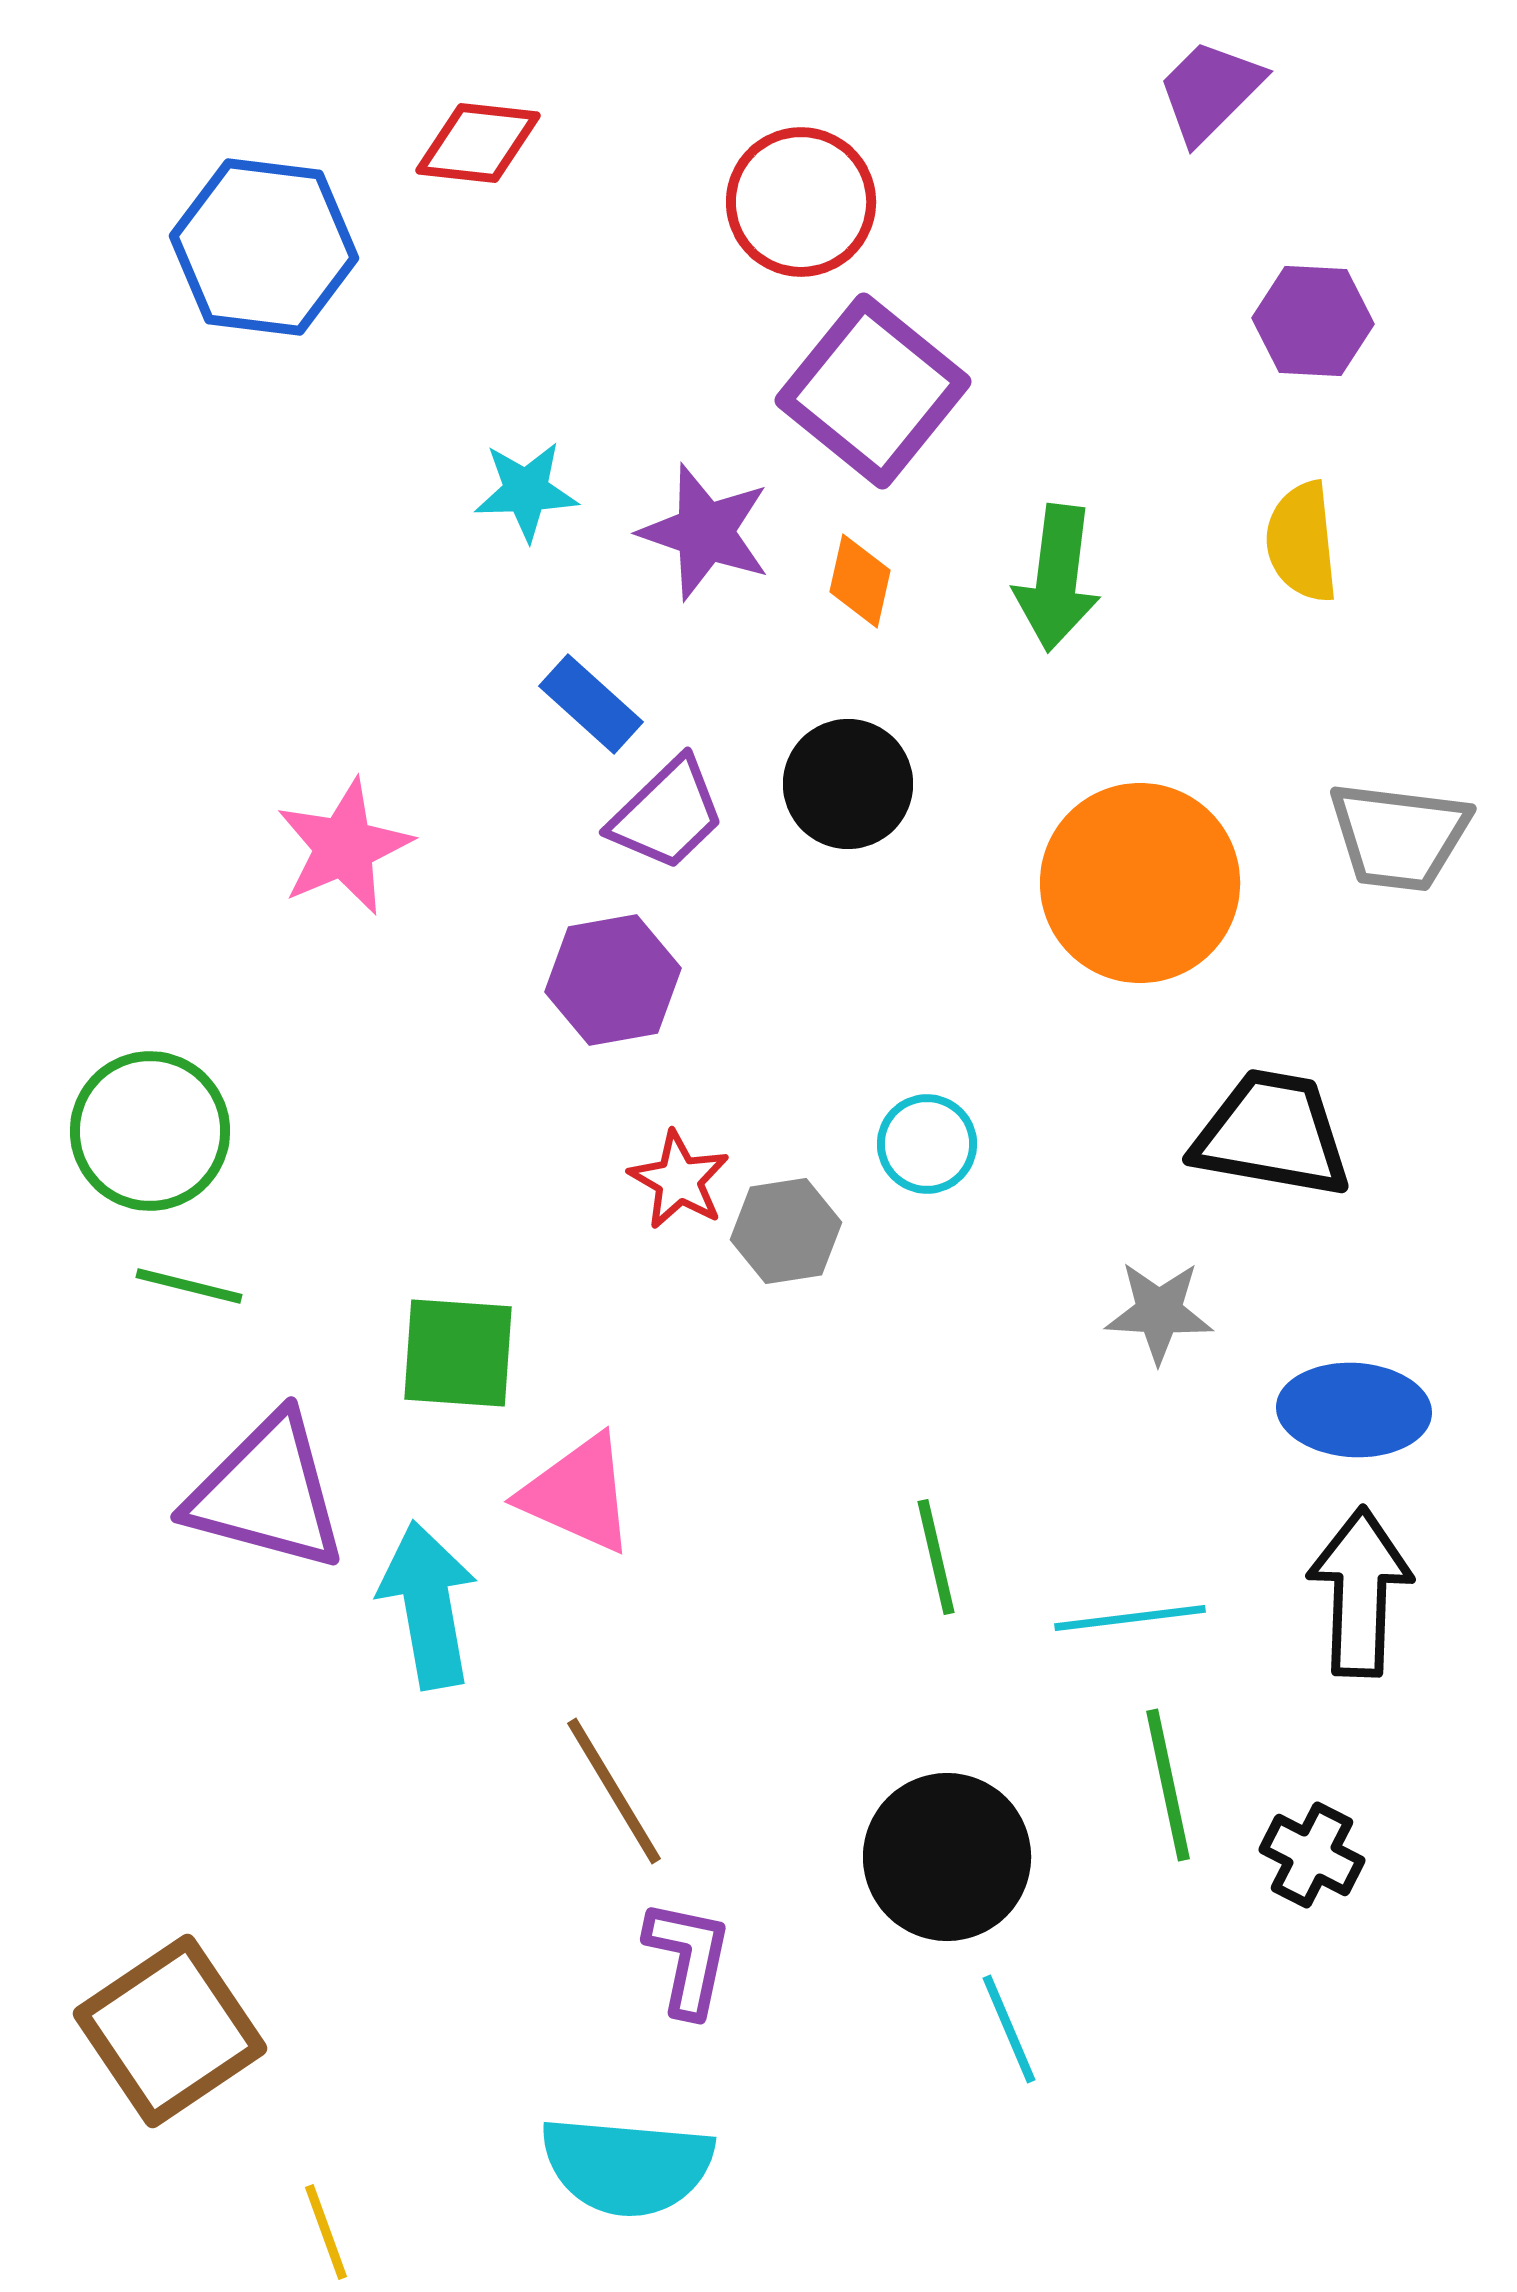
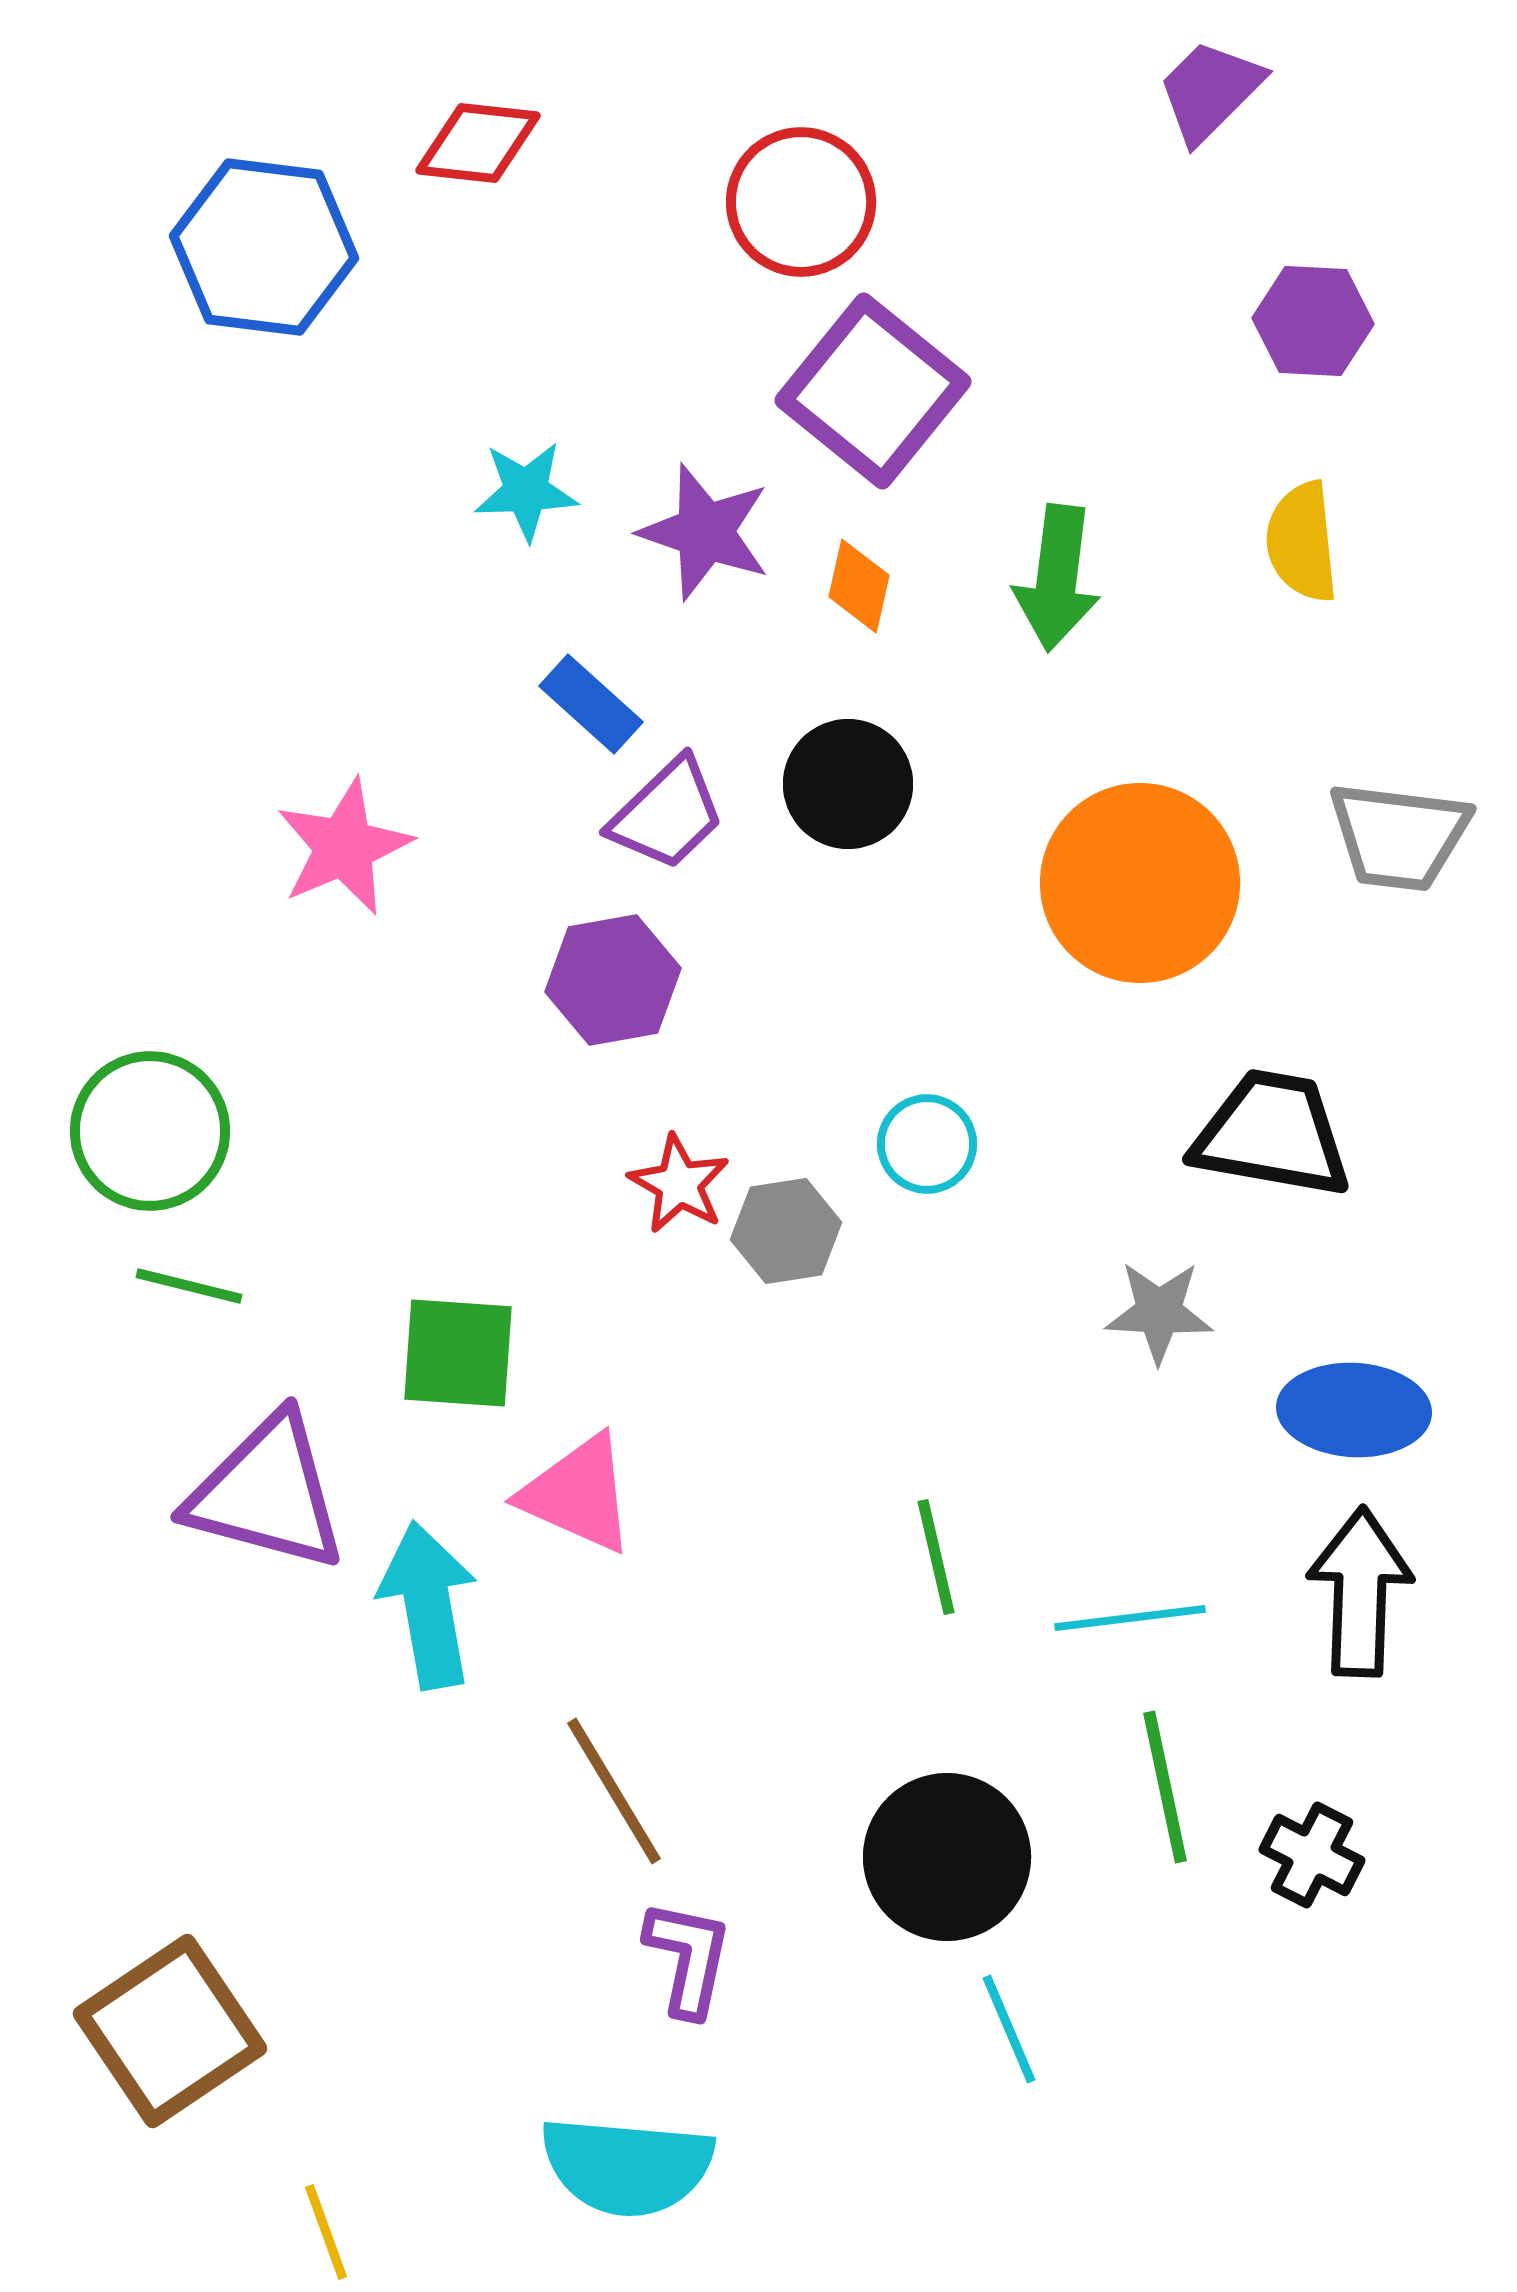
orange diamond at (860, 581): moved 1 px left, 5 px down
red star at (679, 1180): moved 4 px down
green line at (1168, 1785): moved 3 px left, 2 px down
